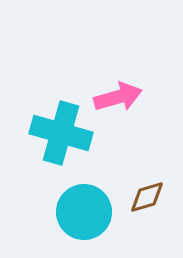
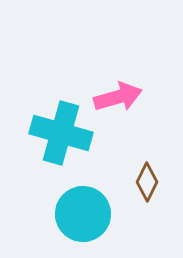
brown diamond: moved 15 px up; rotated 48 degrees counterclockwise
cyan circle: moved 1 px left, 2 px down
